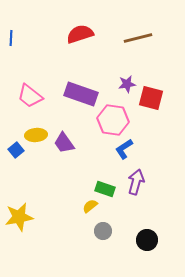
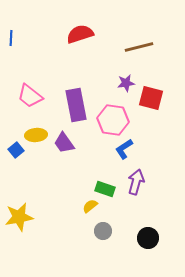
brown line: moved 1 px right, 9 px down
purple star: moved 1 px left, 1 px up
purple rectangle: moved 5 px left, 11 px down; rotated 60 degrees clockwise
black circle: moved 1 px right, 2 px up
